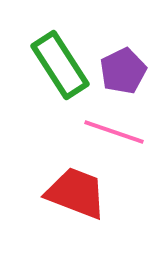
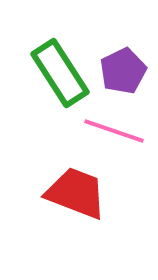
green rectangle: moved 8 px down
pink line: moved 1 px up
